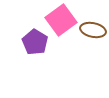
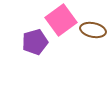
purple pentagon: rotated 25 degrees clockwise
